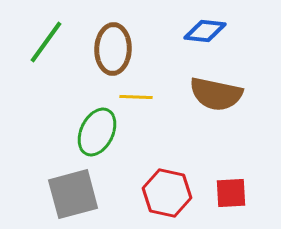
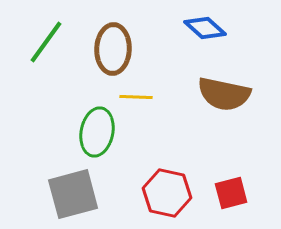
blue diamond: moved 3 px up; rotated 36 degrees clockwise
brown semicircle: moved 8 px right
green ellipse: rotated 15 degrees counterclockwise
red square: rotated 12 degrees counterclockwise
